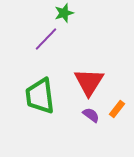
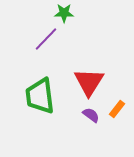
green star: rotated 18 degrees clockwise
